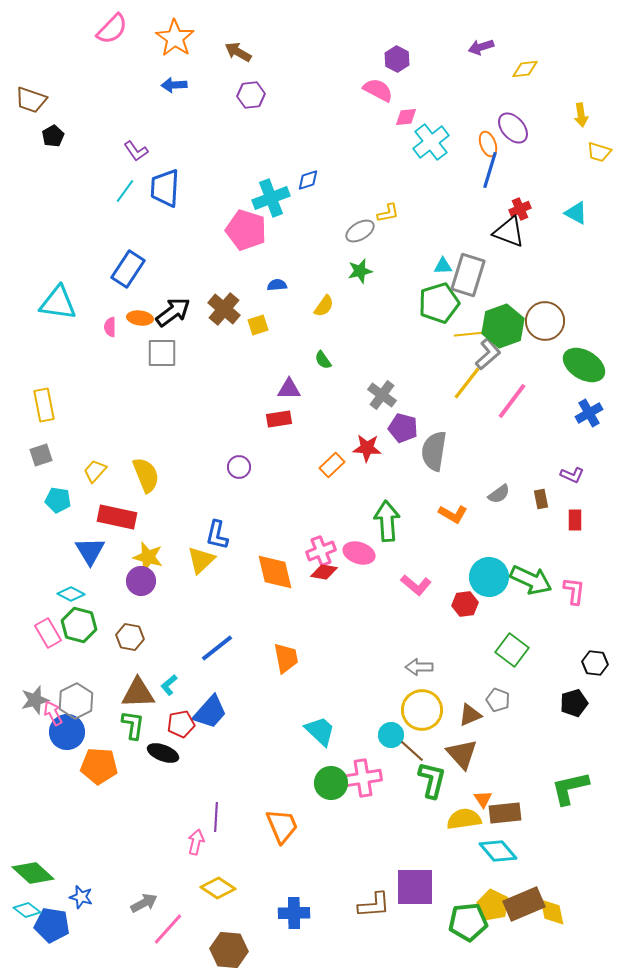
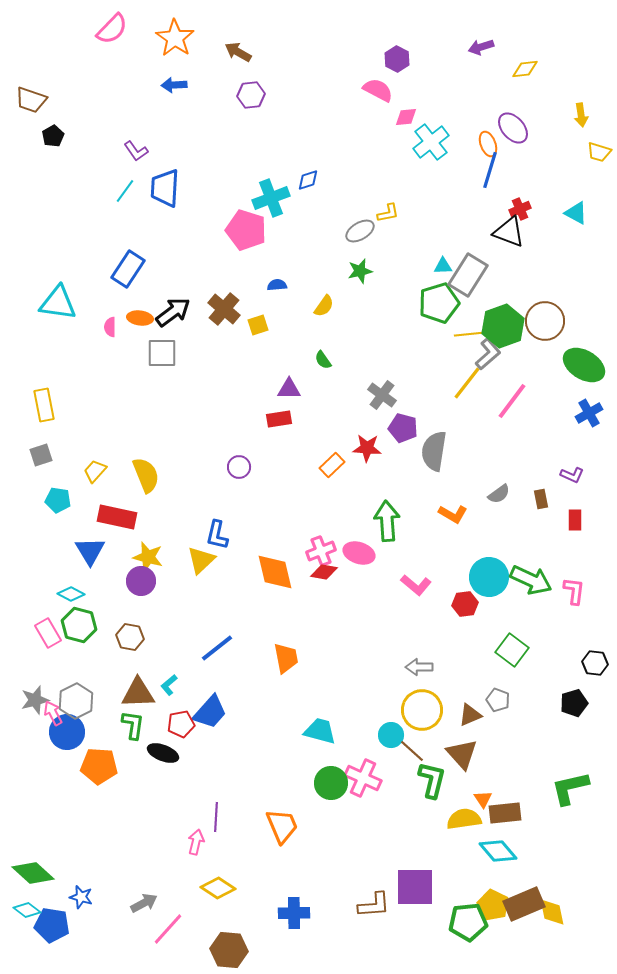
gray rectangle at (468, 275): rotated 15 degrees clockwise
cyan trapezoid at (320, 731): rotated 28 degrees counterclockwise
pink cross at (363, 778): rotated 33 degrees clockwise
